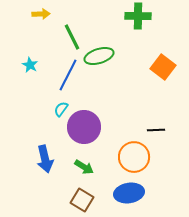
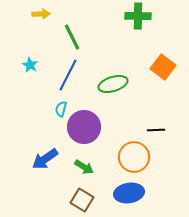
green ellipse: moved 14 px right, 28 px down
cyan semicircle: rotated 21 degrees counterclockwise
blue arrow: rotated 68 degrees clockwise
